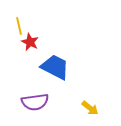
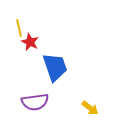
yellow line: moved 2 px down
blue trapezoid: rotated 44 degrees clockwise
